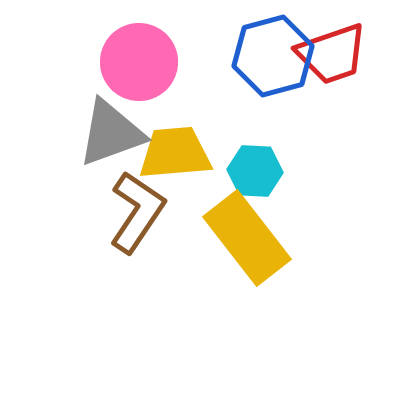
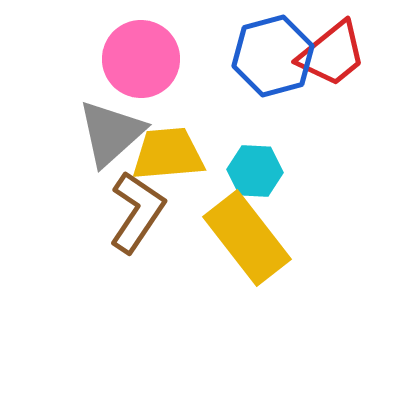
red trapezoid: rotated 20 degrees counterclockwise
pink circle: moved 2 px right, 3 px up
gray triangle: rotated 22 degrees counterclockwise
yellow trapezoid: moved 7 px left, 1 px down
